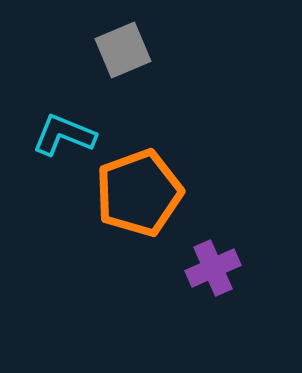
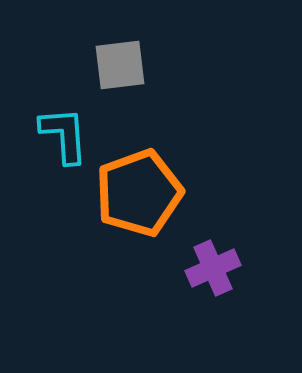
gray square: moved 3 px left, 15 px down; rotated 16 degrees clockwise
cyan L-shape: rotated 64 degrees clockwise
